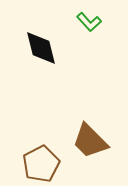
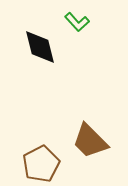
green L-shape: moved 12 px left
black diamond: moved 1 px left, 1 px up
